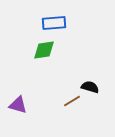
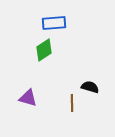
green diamond: rotated 25 degrees counterclockwise
brown line: moved 2 px down; rotated 60 degrees counterclockwise
purple triangle: moved 10 px right, 7 px up
